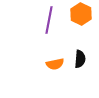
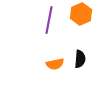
orange hexagon: rotated 10 degrees clockwise
